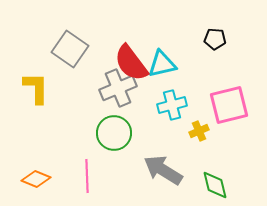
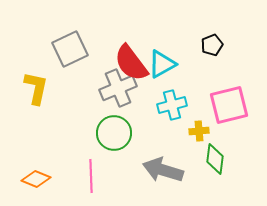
black pentagon: moved 3 px left, 6 px down; rotated 25 degrees counterclockwise
gray square: rotated 30 degrees clockwise
cyan triangle: rotated 16 degrees counterclockwise
yellow L-shape: rotated 12 degrees clockwise
yellow cross: rotated 18 degrees clockwise
gray arrow: rotated 15 degrees counterclockwise
pink line: moved 4 px right
green diamond: moved 26 px up; rotated 20 degrees clockwise
